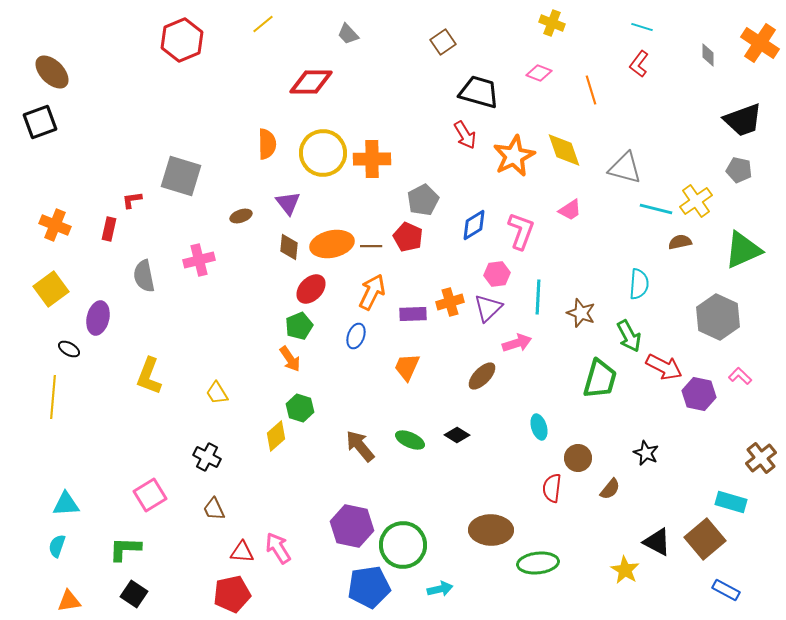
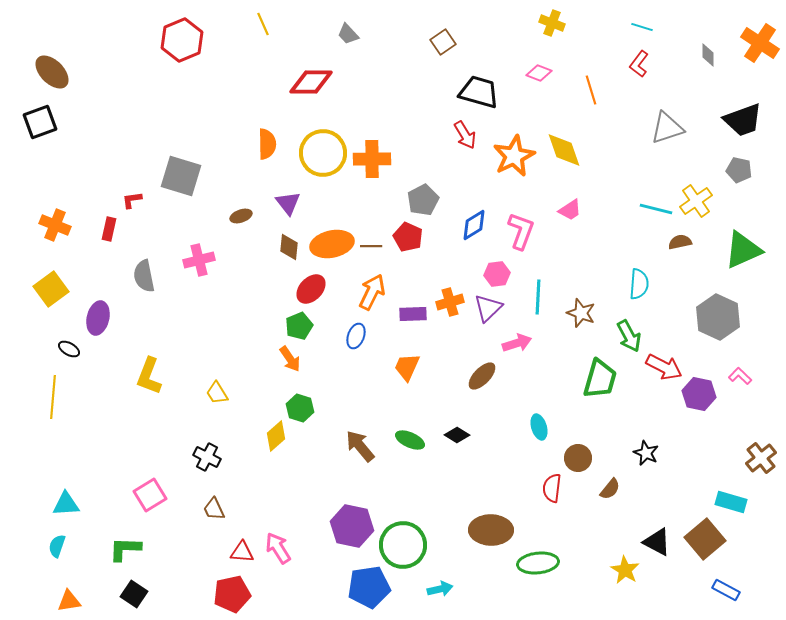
yellow line at (263, 24): rotated 75 degrees counterclockwise
gray triangle at (625, 168): moved 42 px right, 40 px up; rotated 33 degrees counterclockwise
